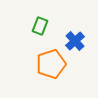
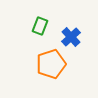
blue cross: moved 4 px left, 4 px up
